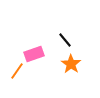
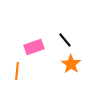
pink rectangle: moved 7 px up
orange line: rotated 30 degrees counterclockwise
